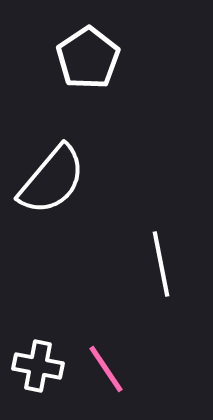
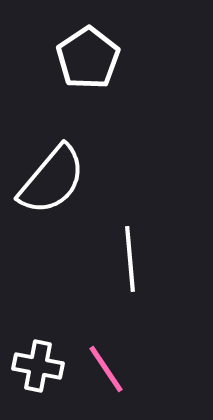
white line: moved 31 px left, 5 px up; rotated 6 degrees clockwise
